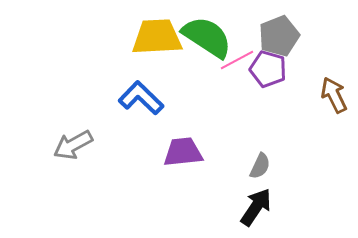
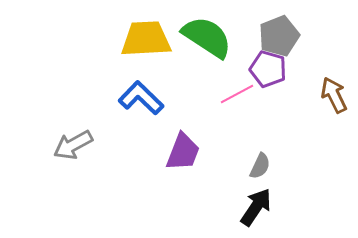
yellow trapezoid: moved 11 px left, 2 px down
pink line: moved 34 px down
purple trapezoid: rotated 117 degrees clockwise
